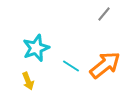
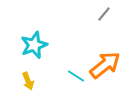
cyan star: moved 2 px left, 3 px up
cyan line: moved 5 px right, 10 px down
